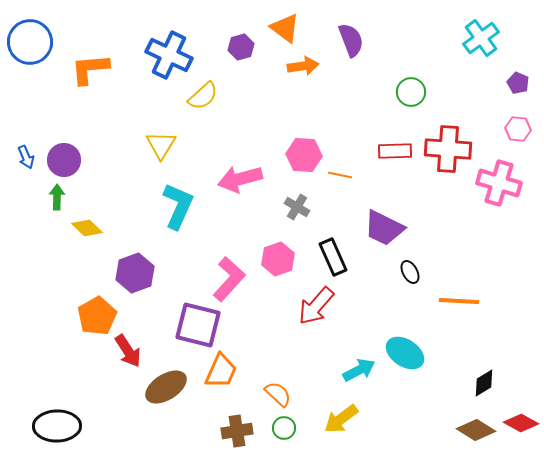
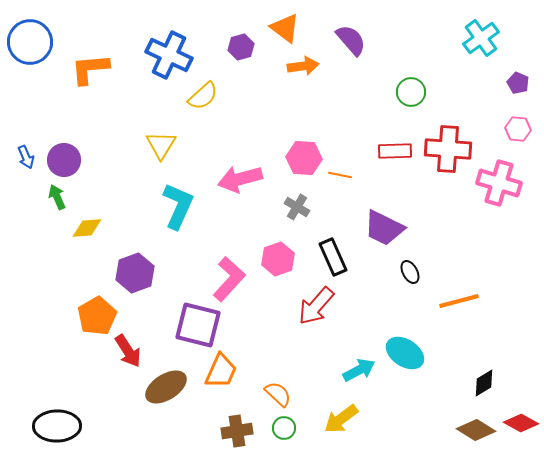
purple semicircle at (351, 40): rotated 20 degrees counterclockwise
pink hexagon at (304, 155): moved 3 px down
green arrow at (57, 197): rotated 25 degrees counterclockwise
yellow diamond at (87, 228): rotated 48 degrees counterclockwise
orange line at (459, 301): rotated 18 degrees counterclockwise
